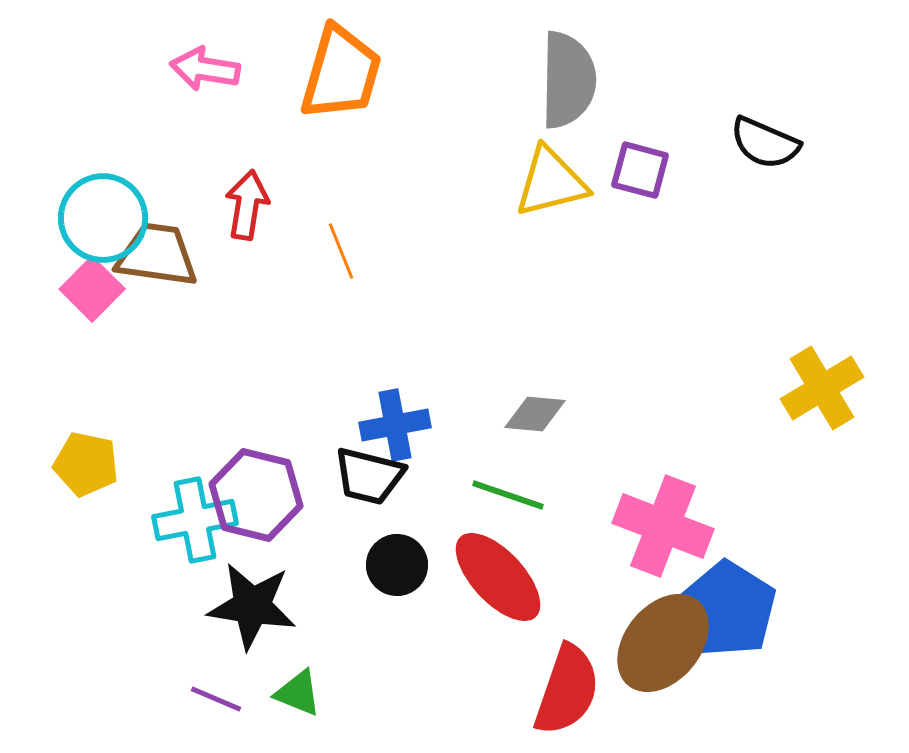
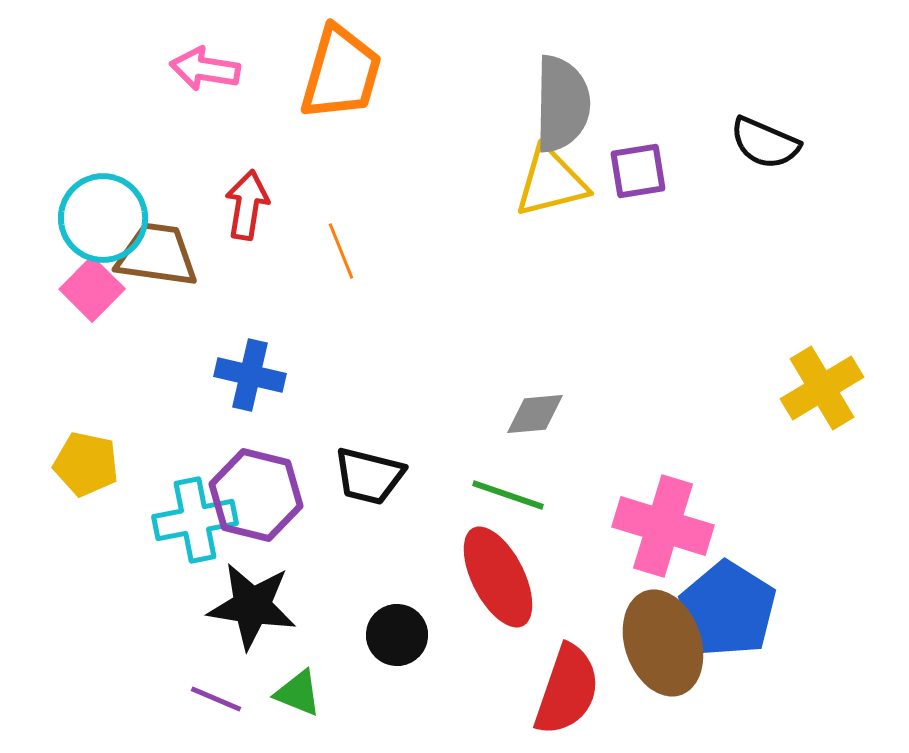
gray semicircle: moved 6 px left, 24 px down
purple square: moved 2 px left, 1 px down; rotated 24 degrees counterclockwise
gray diamond: rotated 10 degrees counterclockwise
blue cross: moved 145 px left, 50 px up; rotated 24 degrees clockwise
pink cross: rotated 4 degrees counterclockwise
black circle: moved 70 px down
red ellipse: rotated 16 degrees clockwise
brown ellipse: rotated 58 degrees counterclockwise
